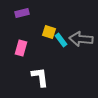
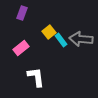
purple rectangle: rotated 56 degrees counterclockwise
yellow square: rotated 32 degrees clockwise
pink rectangle: rotated 35 degrees clockwise
white L-shape: moved 4 px left
